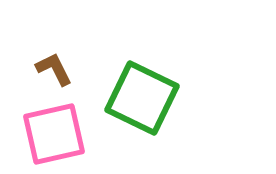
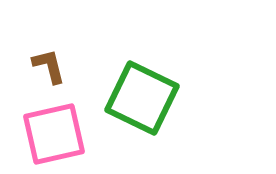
brown L-shape: moved 5 px left, 3 px up; rotated 12 degrees clockwise
